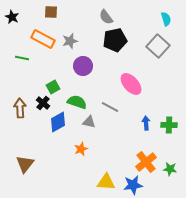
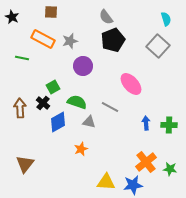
black pentagon: moved 2 px left; rotated 10 degrees counterclockwise
